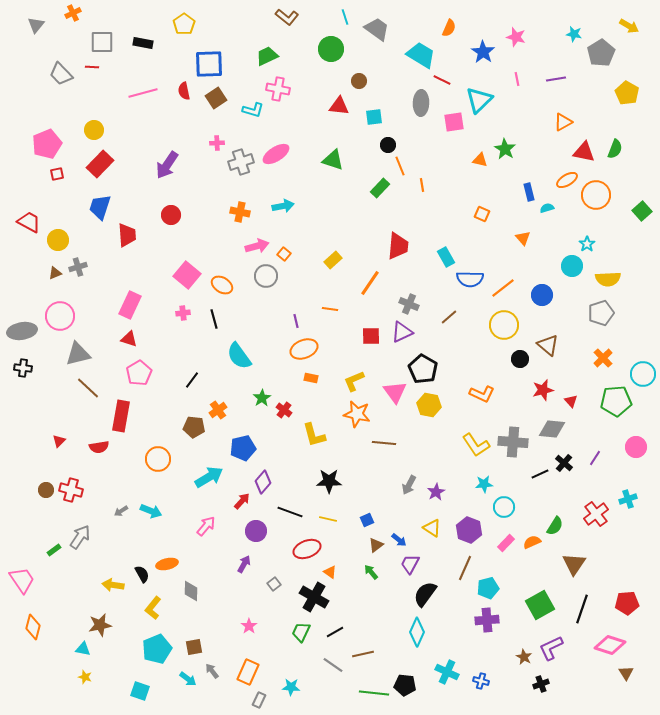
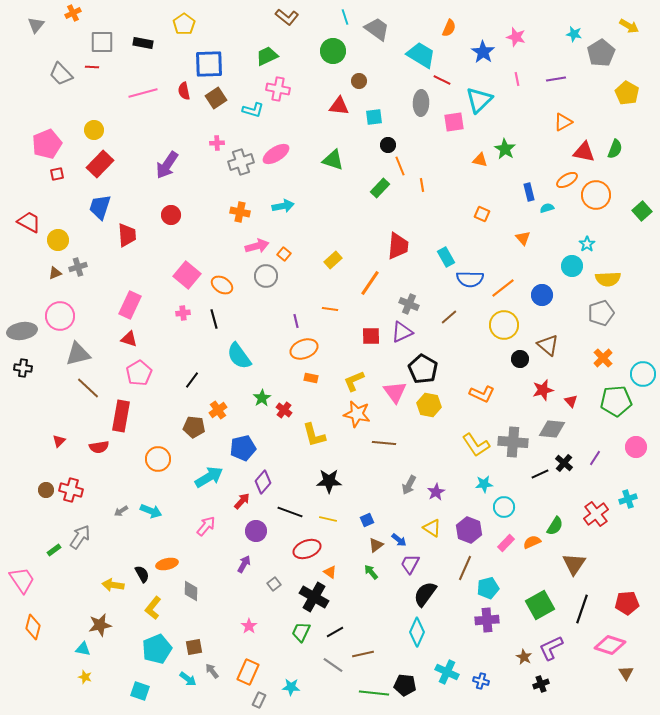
green circle at (331, 49): moved 2 px right, 2 px down
